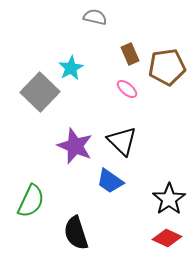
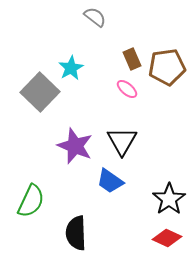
gray semicircle: rotated 25 degrees clockwise
brown rectangle: moved 2 px right, 5 px down
black triangle: rotated 16 degrees clockwise
black semicircle: rotated 16 degrees clockwise
